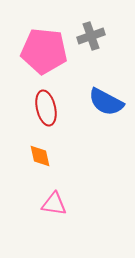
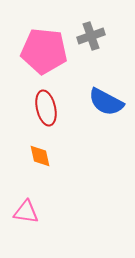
pink triangle: moved 28 px left, 8 px down
